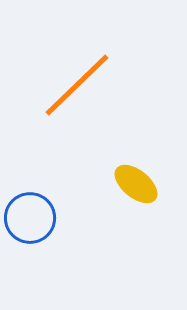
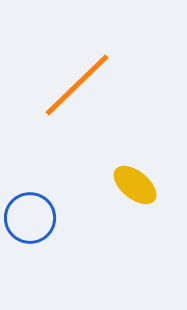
yellow ellipse: moved 1 px left, 1 px down
